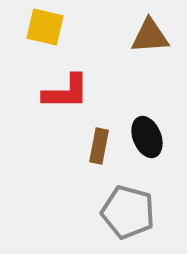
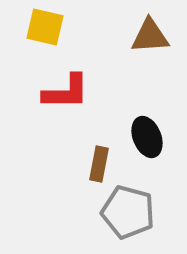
brown rectangle: moved 18 px down
